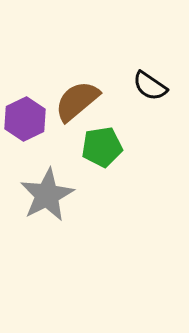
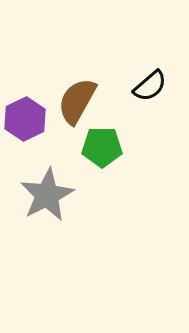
black semicircle: rotated 75 degrees counterclockwise
brown semicircle: rotated 21 degrees counterclockwise
green pentagon: rotated 9 degrees clockwise
